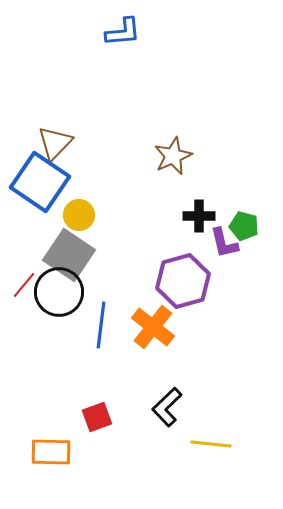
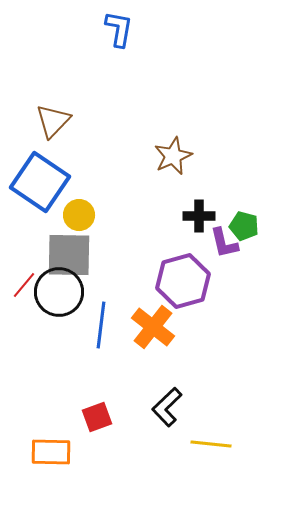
blue L-shape: moved 4 px left, 3 px up; rotated 75 degrees counterclockwise
brown triangle: moved 2 px left, 22 px up
gray square: rotated 33 degrees counterclockwise
